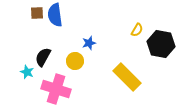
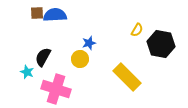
blue semicircle: rotated 95 degrees clockwise
yellow circle: moved 5 px right, 2 px up
